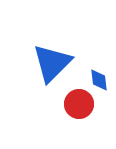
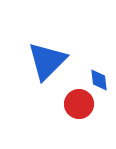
blue triangle: moved 5 px left, 2 px up
